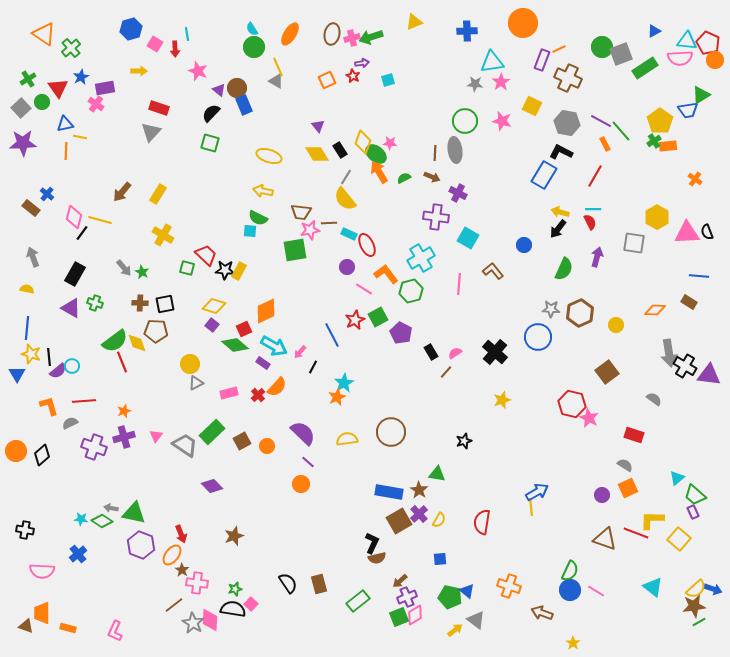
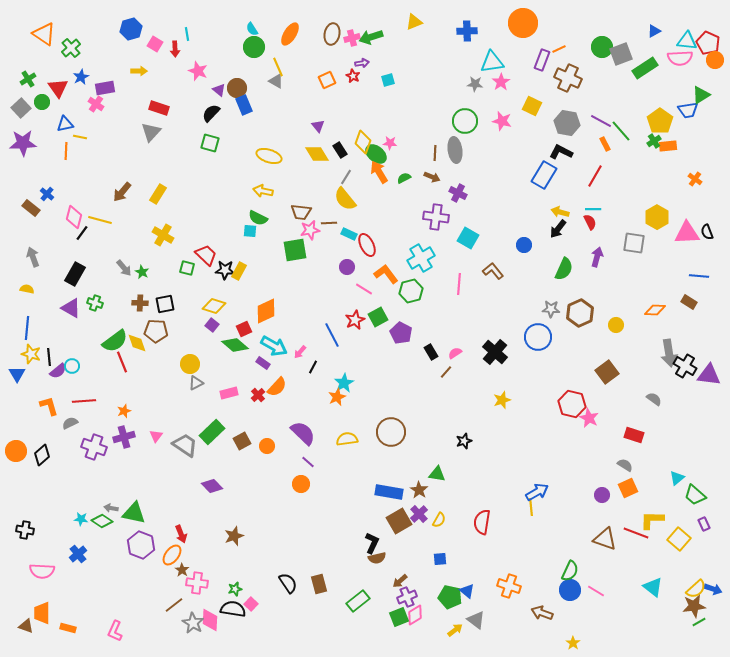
purple rectangle at (693, 512): moved 11 px right, 12 px down
